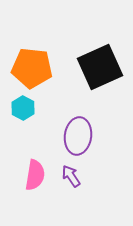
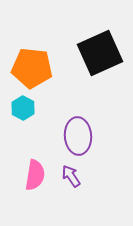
black square: moved 14 px up
purple ellipse: rotated 12 degrees counterclockwise
